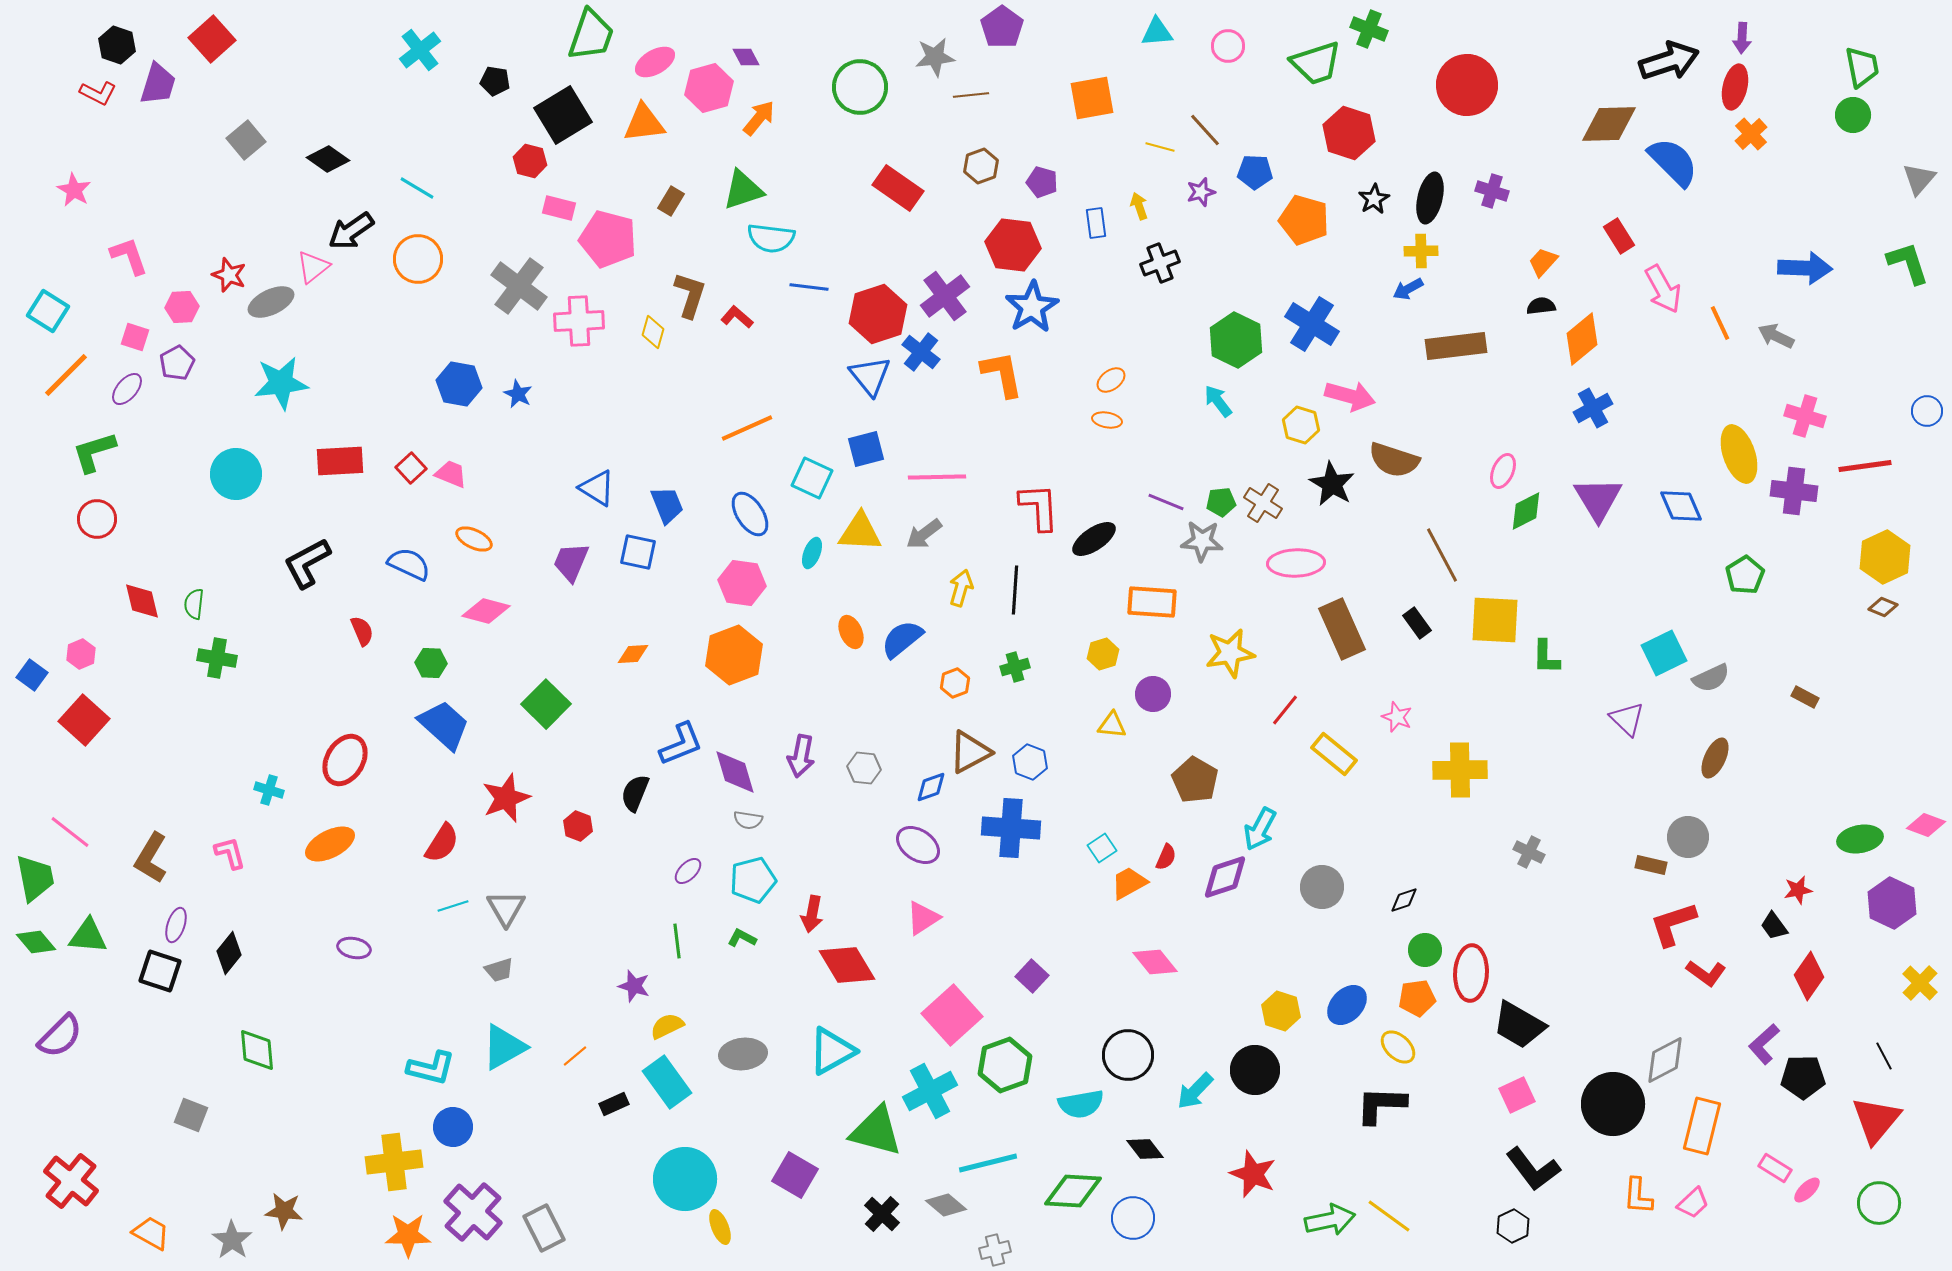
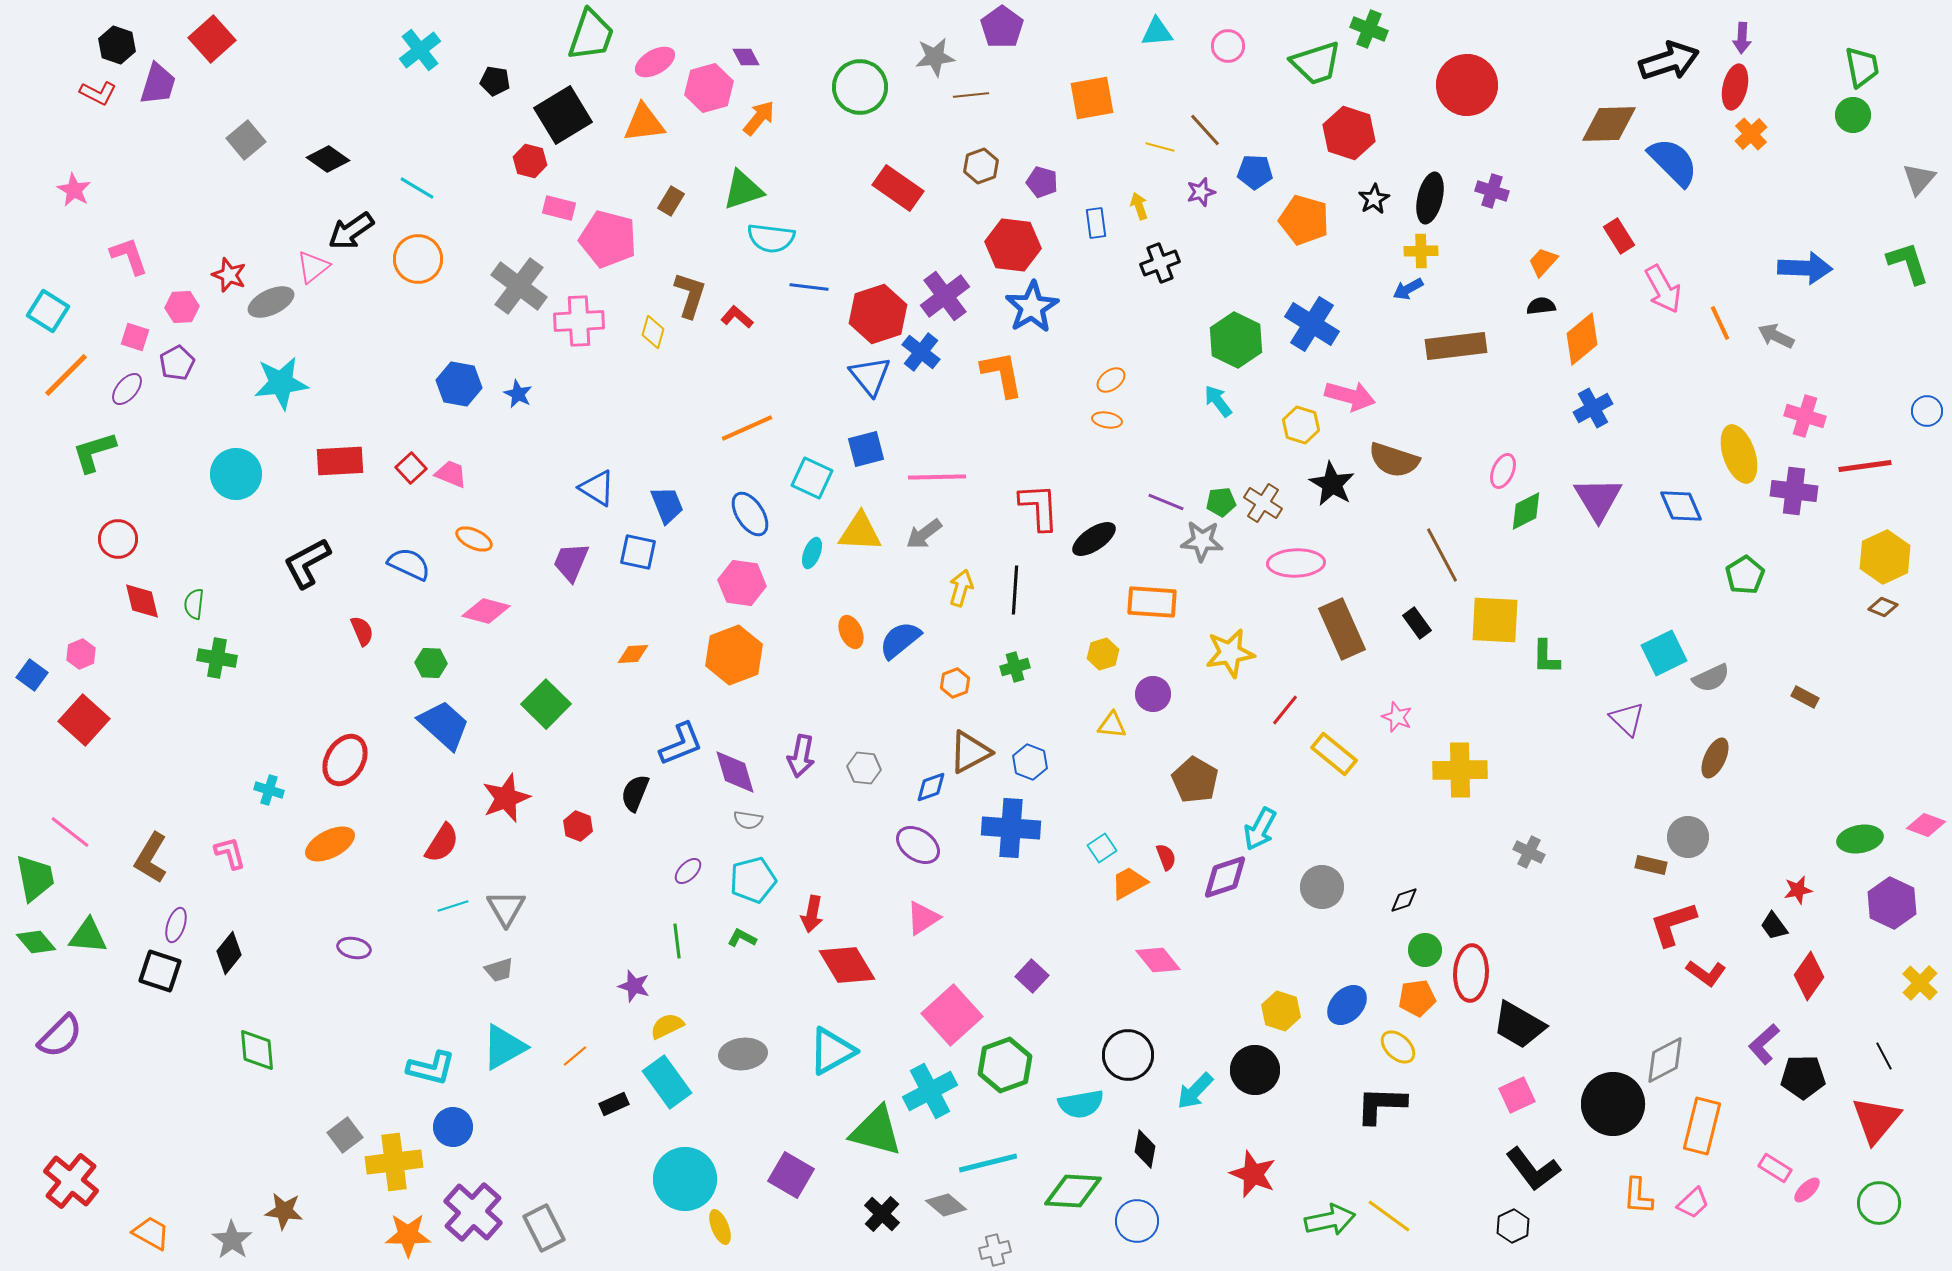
red circle at (97, 519): moved 21 px right, 20 px down
blue semicircle at (902, 639): moved 2 px left, 1 px down
red semicircle at (1166, 857): rotated 44 degrees counterclockwise
pink diamond at (1155, 962): moved 3 px right, 2 px up
gray square at (191, 1115): moved 154 px right, 20 px down; rotated 32 degrees clockwise
black diamond at (1145, 1149): rotated 48 degrees clockwise
purple square at (795, 1175): moved 4 px left
blue circle at (1133, 1218): moved 4 px right, 3 px down
